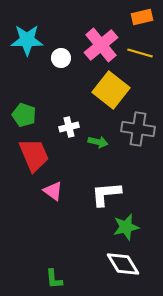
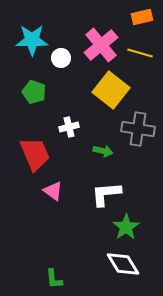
cyan star: moved 5 px right
green pentagon: moved 10 px right, 23 px up
green arrow: moved 5 px right, 9 px down
red trapezoid: moved 1 px right, 1 px up
green star: rotated 20 degrees counterclockwise
